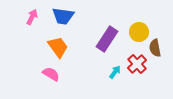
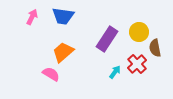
orange trapezoid: moved 5 px right, 5 px down; rotated 95 degrees counterclockwise
